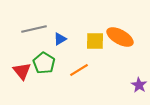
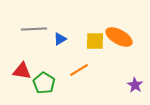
gray line: rotated 10 degrees clockwise
orange ellipse: moved 1 px left
green pentagon: moved 20 px down
red triangle: rotated 42 degrees counterclockwise
purple star: moved 4 px left
